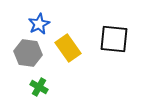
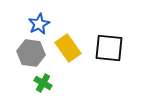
black square: moved 5 px left, 9 px down
gray hexagon: moved 3 px right
green cross: moved 4 px right, 4 px up
